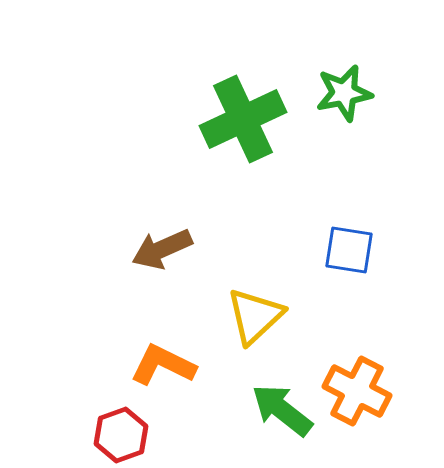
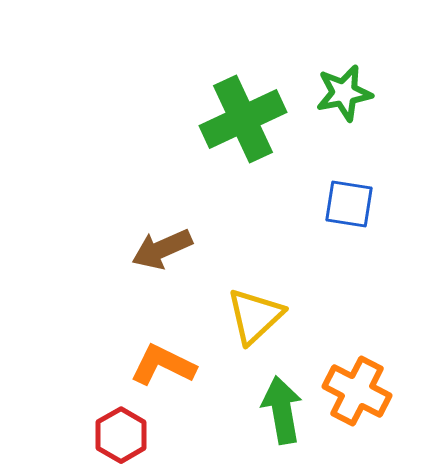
blue square: moved 46 px up
green arrow: rotated 42 degrees clockwise
red hexagon: rotated 10 degrees counterclockwise
